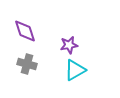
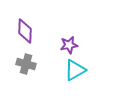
purple diamond: rotated 20 degrees clockwise
gray cross: moved 1 px left
